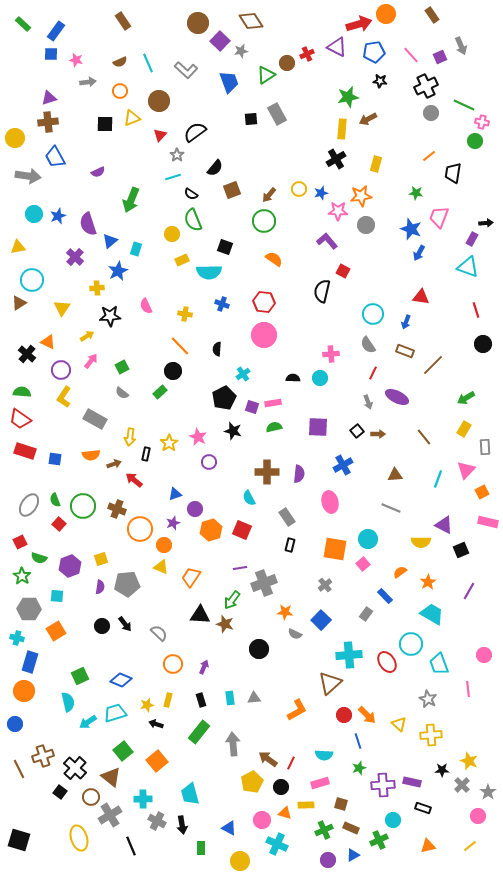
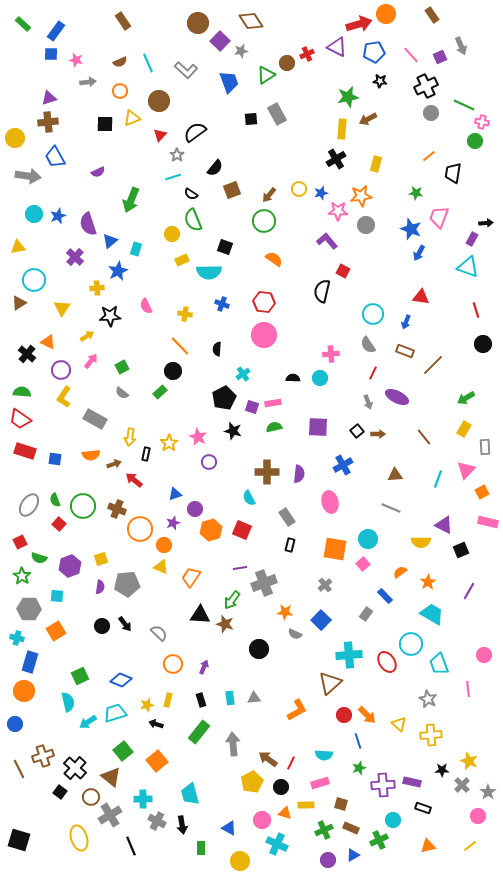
cyan circle at (32, 280): moved 2 px right
